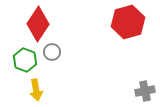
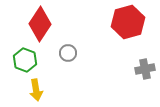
red diamond: moved 2 px right
gray circle: moved 16 px right, 1 px down
gray cross: moved 22 px up
